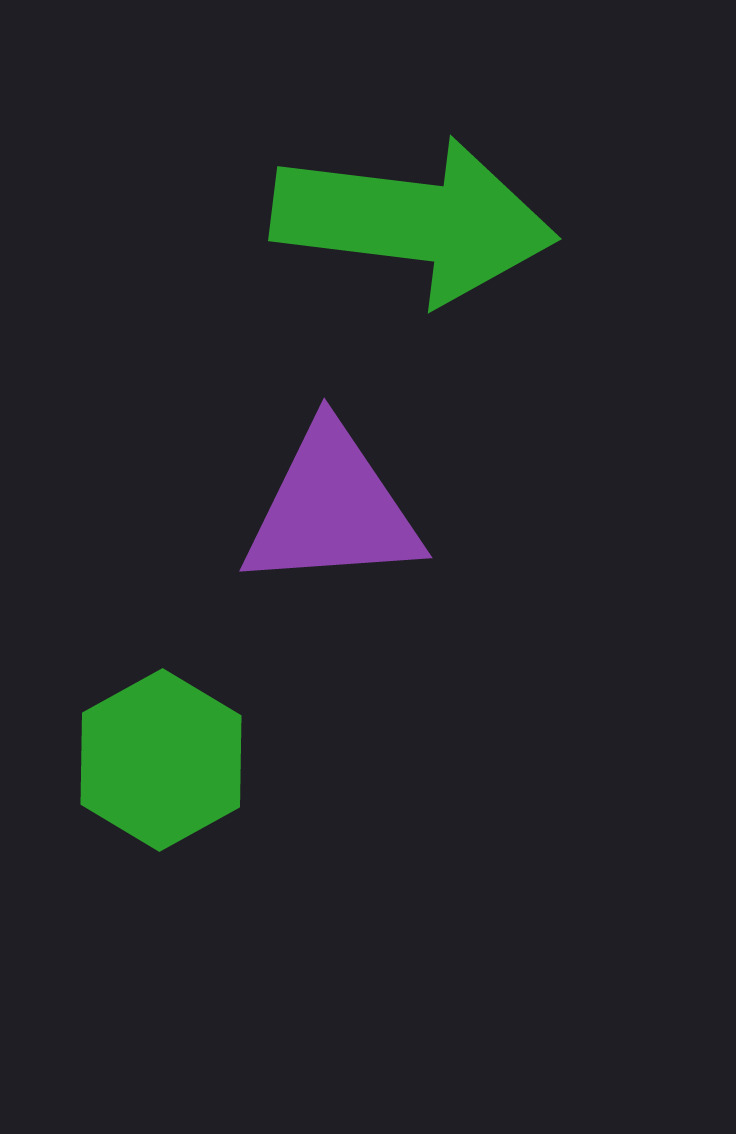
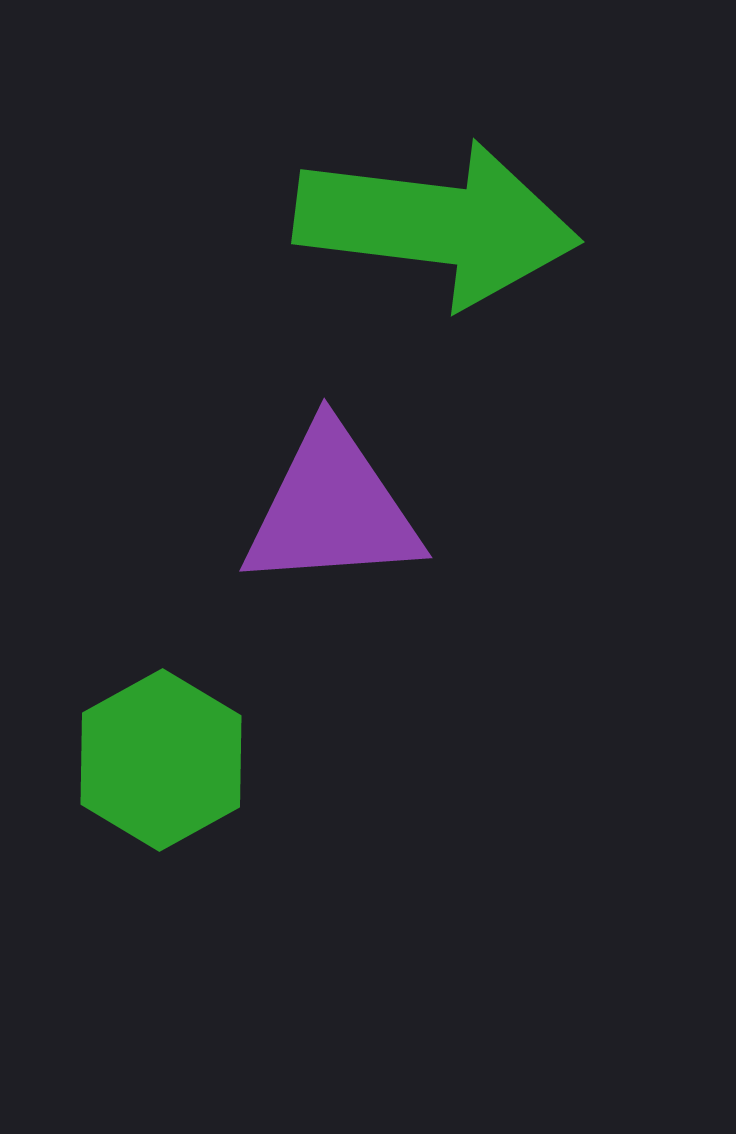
green arrow: moved 23 px right, 3 px down
